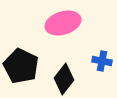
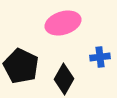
blue cross: moved 2 px left, 4 px up; rotated 18 degrees counterclockwise
black diamond: rotated 8 degrees counterclockwise
